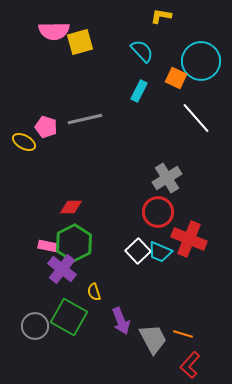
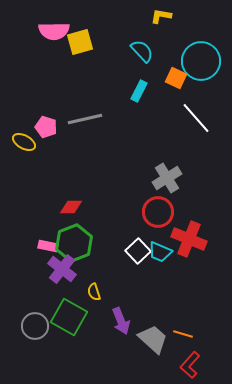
green hexagon: rotated 6 degrees clockwise
gray trapezoid: rotated 20 degrees counterclockwise
